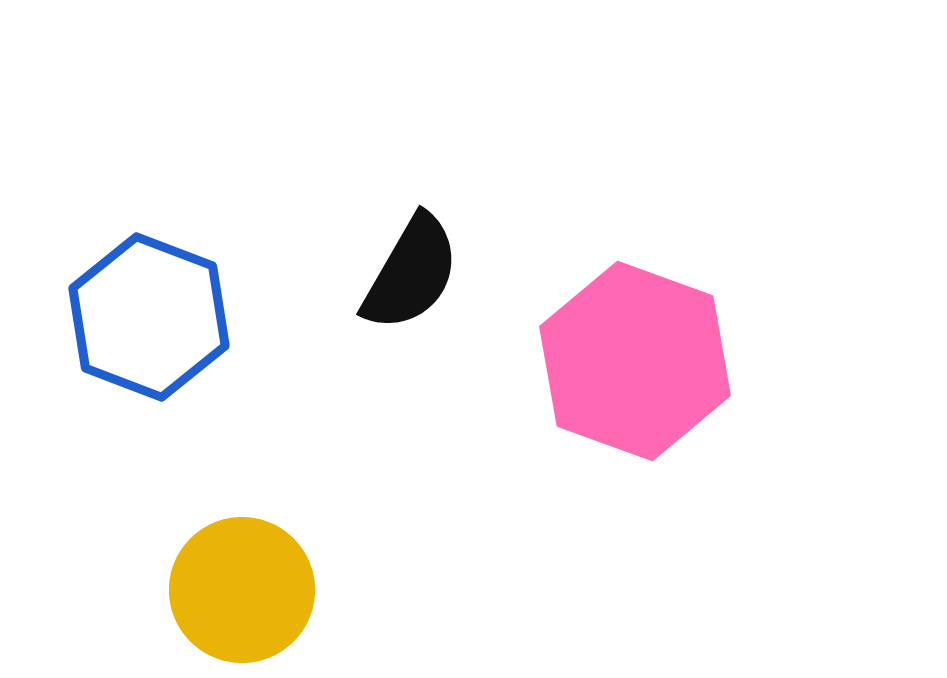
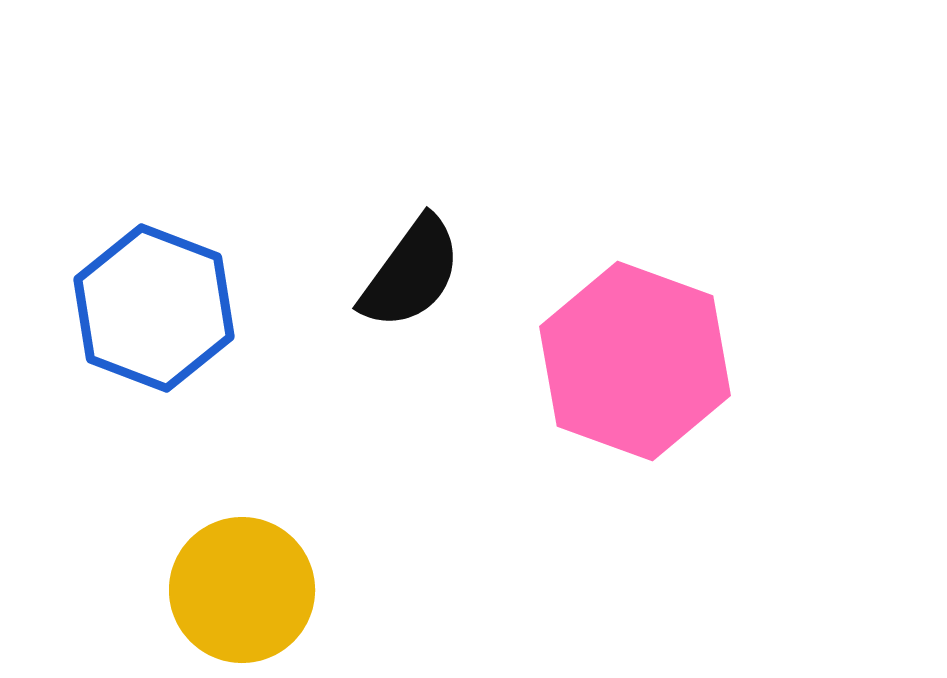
black semicircle: rotated 6 degrees clockwise
blue hexagon: moved 5 px right, 9 px up
